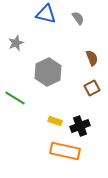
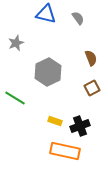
brown semicircle: moved 1 px left
